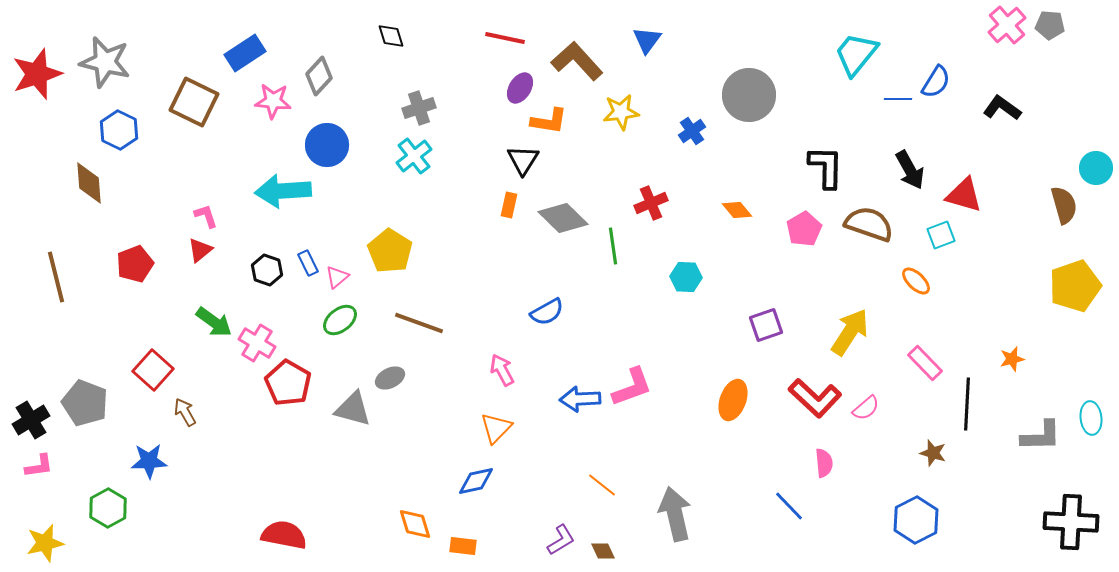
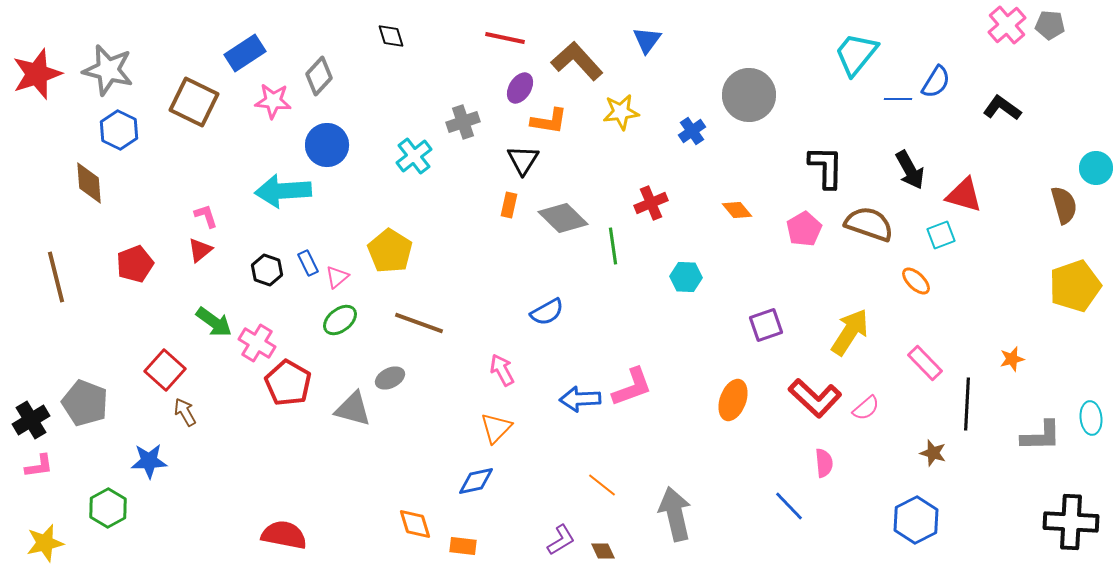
gray star at (105, 62): moved 3 px right, 8 px down
gray cross at (419, 108): moved 44 px right, 14 px down
red square at (153, 370): moved 12 px right
